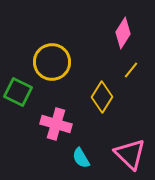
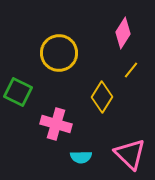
yellow circle: moved 7 px right, 9 px up
cyan semicircle: moved 1 px up; rotated 60 degrees counterclockwise
